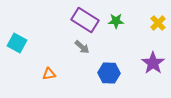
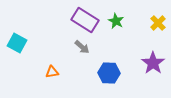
green star: rotated 28 degrees clockwise
orange triangle: moved 3 px right, 2 px up
